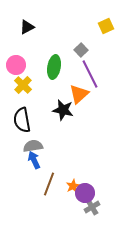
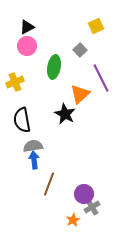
yellow square: moved 10 px left
gray square: moved 1 px left
pink circle: moved 11 px right, 19 px up
purple line: moved 11 px right, 4 px down
yellow cross: moved 8 px left, 3 px up; rotated 24 degrees clockwise
orange triangle: moved 1 px right
black star: moved 2 px right, 4 px down; rotated 15 degrees clockwise
blue arrow: rotated 18 degrees clockwise
orange star: moved 34 px down
purple circle: moved 1 px left, 1 px down
